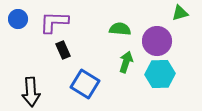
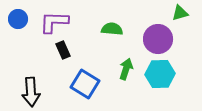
green semicircle: moved 8 px left
purple circle: moved 1 px right, 2 px up
green arrow: moved 7 px down
